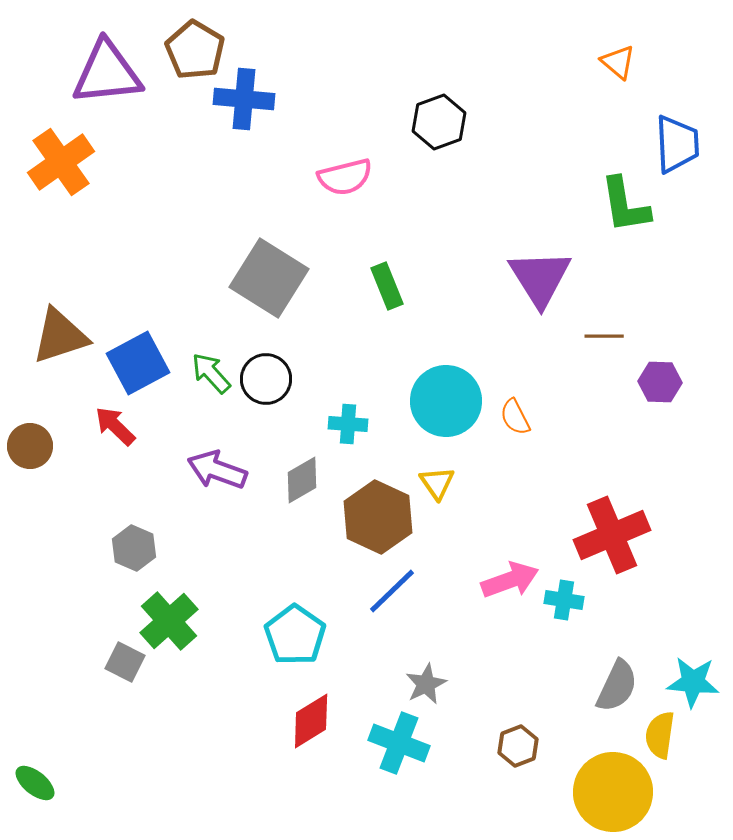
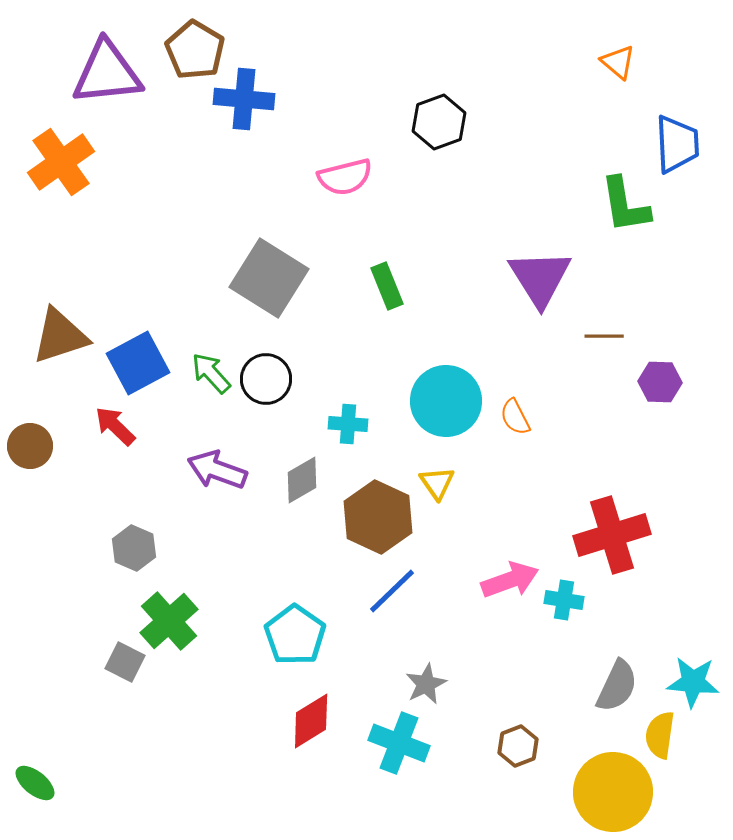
red cross at (612, 535): rotated 6 degrees clockwise
